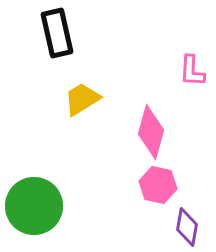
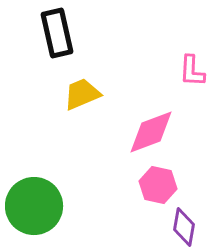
yellow trapezoid: moved 5 px up; rotated 9 degrees clockwise
pink diamond: rotated 54 degrees clockwise
purple diamond: moved 3 px left
